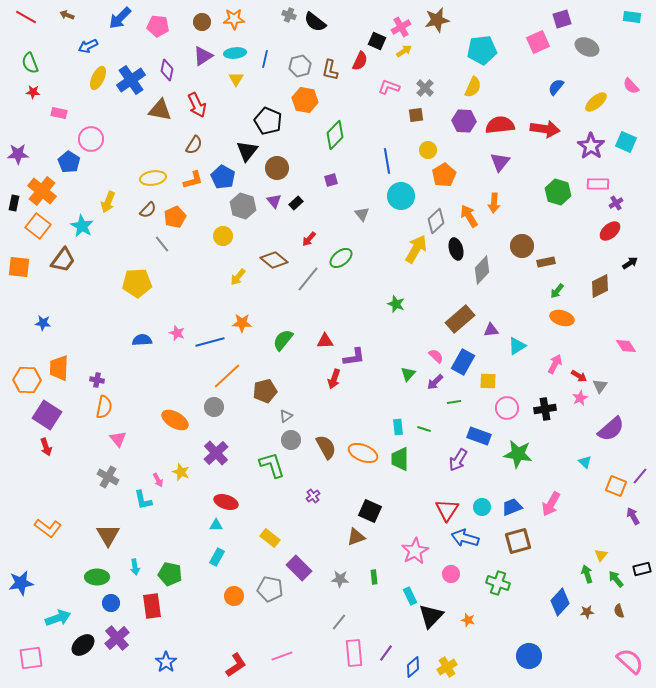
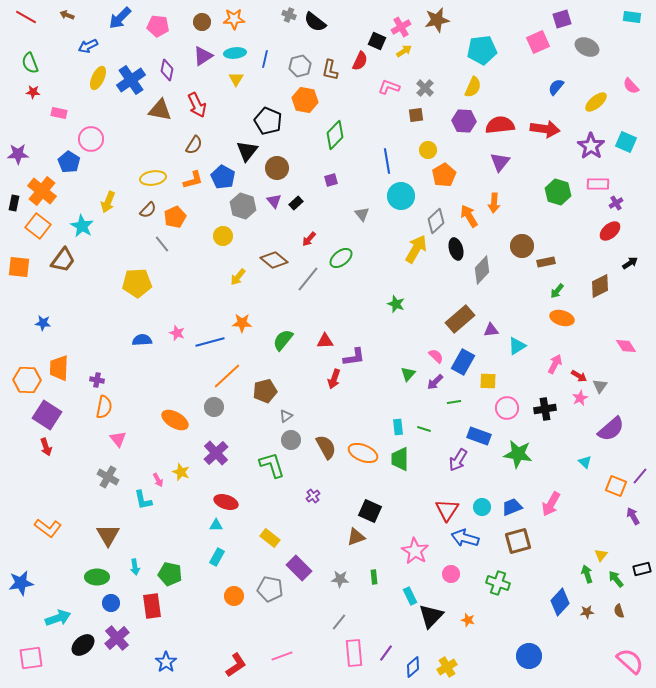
pink star at (415, 551): rotated 12 degrees counterclockwise
